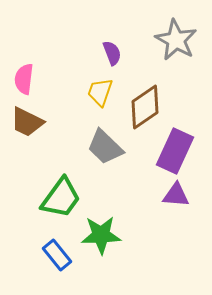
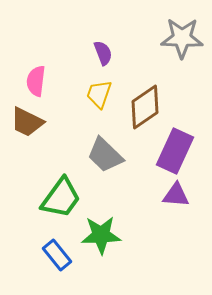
gray star: moved 6 px right, 2 px up; rotated 27 degrees counterclockwise
purple semicircle: moved 9 px left
pink semicircle: moved 12 px right, 2 px down
yellow trapezoid: moved 1 px left, 2 px down
gray trapezoid: moved 8 px down
